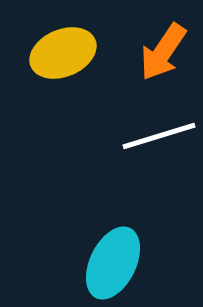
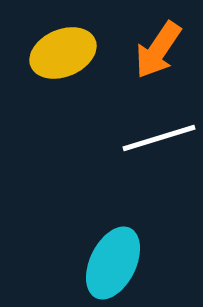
orange arrow: moved 5 px left, 2 px up
white line: moved 2 px down
